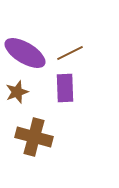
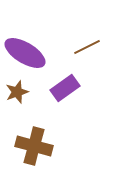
brown line: moved 17 px right, 6 px up
purple rectangle: rotated 56 degrees clockwise
brown cross: moved 9 px down
